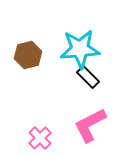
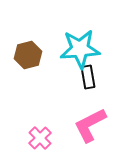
black rectangle: rotated 35 degrees clockwise
